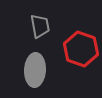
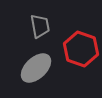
gray ellipse: moved 1 px right, 2 px up; rotated 44 degrees clockwise
